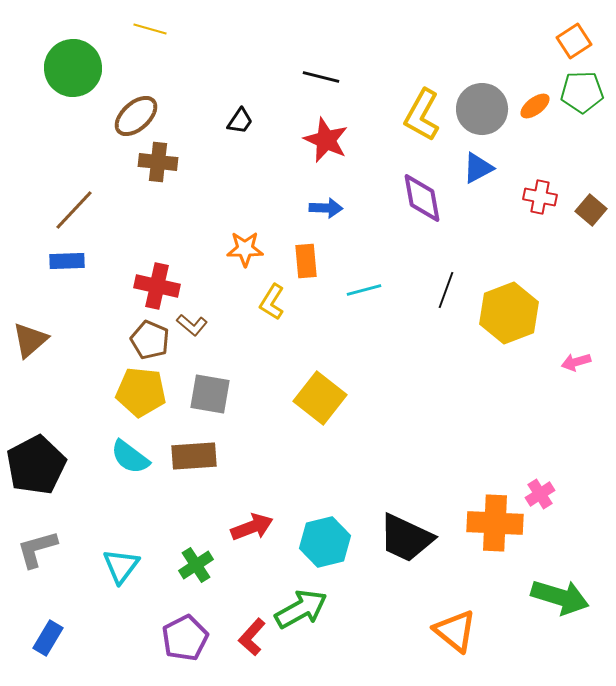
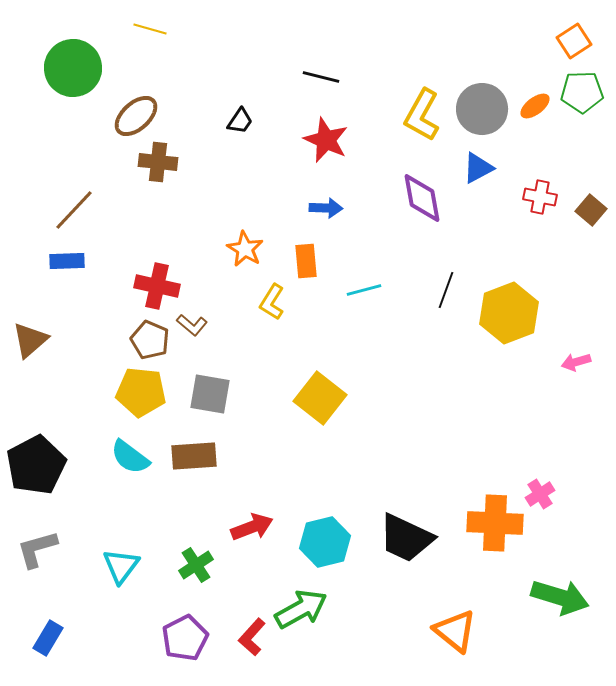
orange star at (245, 249): rotated 30 degrees clockwise
